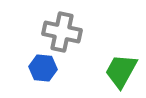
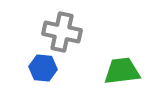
green trapezoid: moved 1 px right; rotated 54 degrees clockwise
